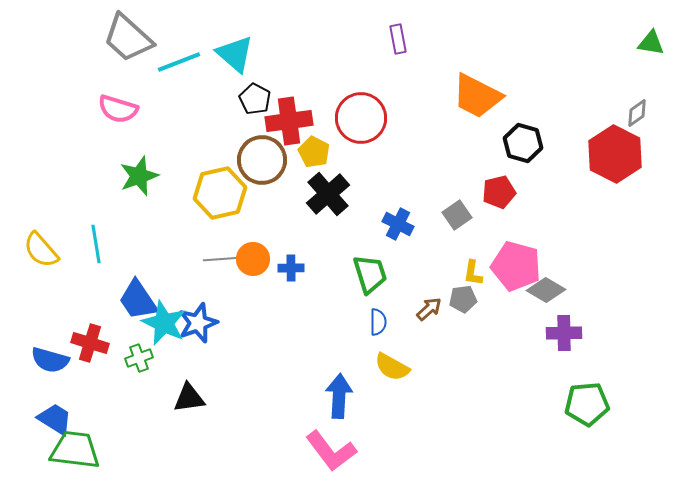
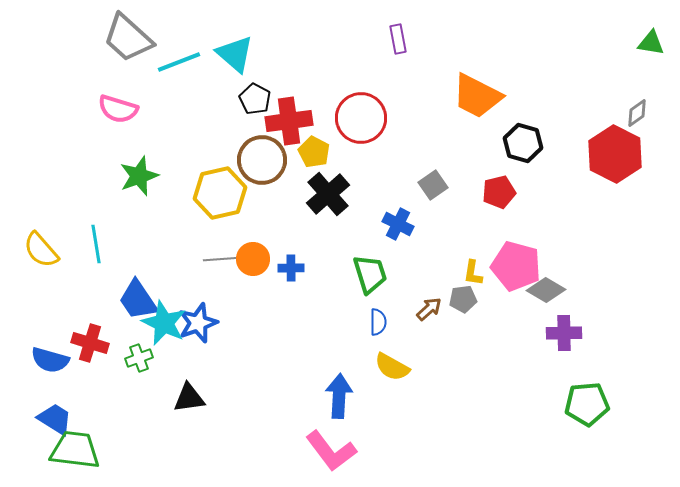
gray square at (457, 215): moved 24 px left, 30 px up
